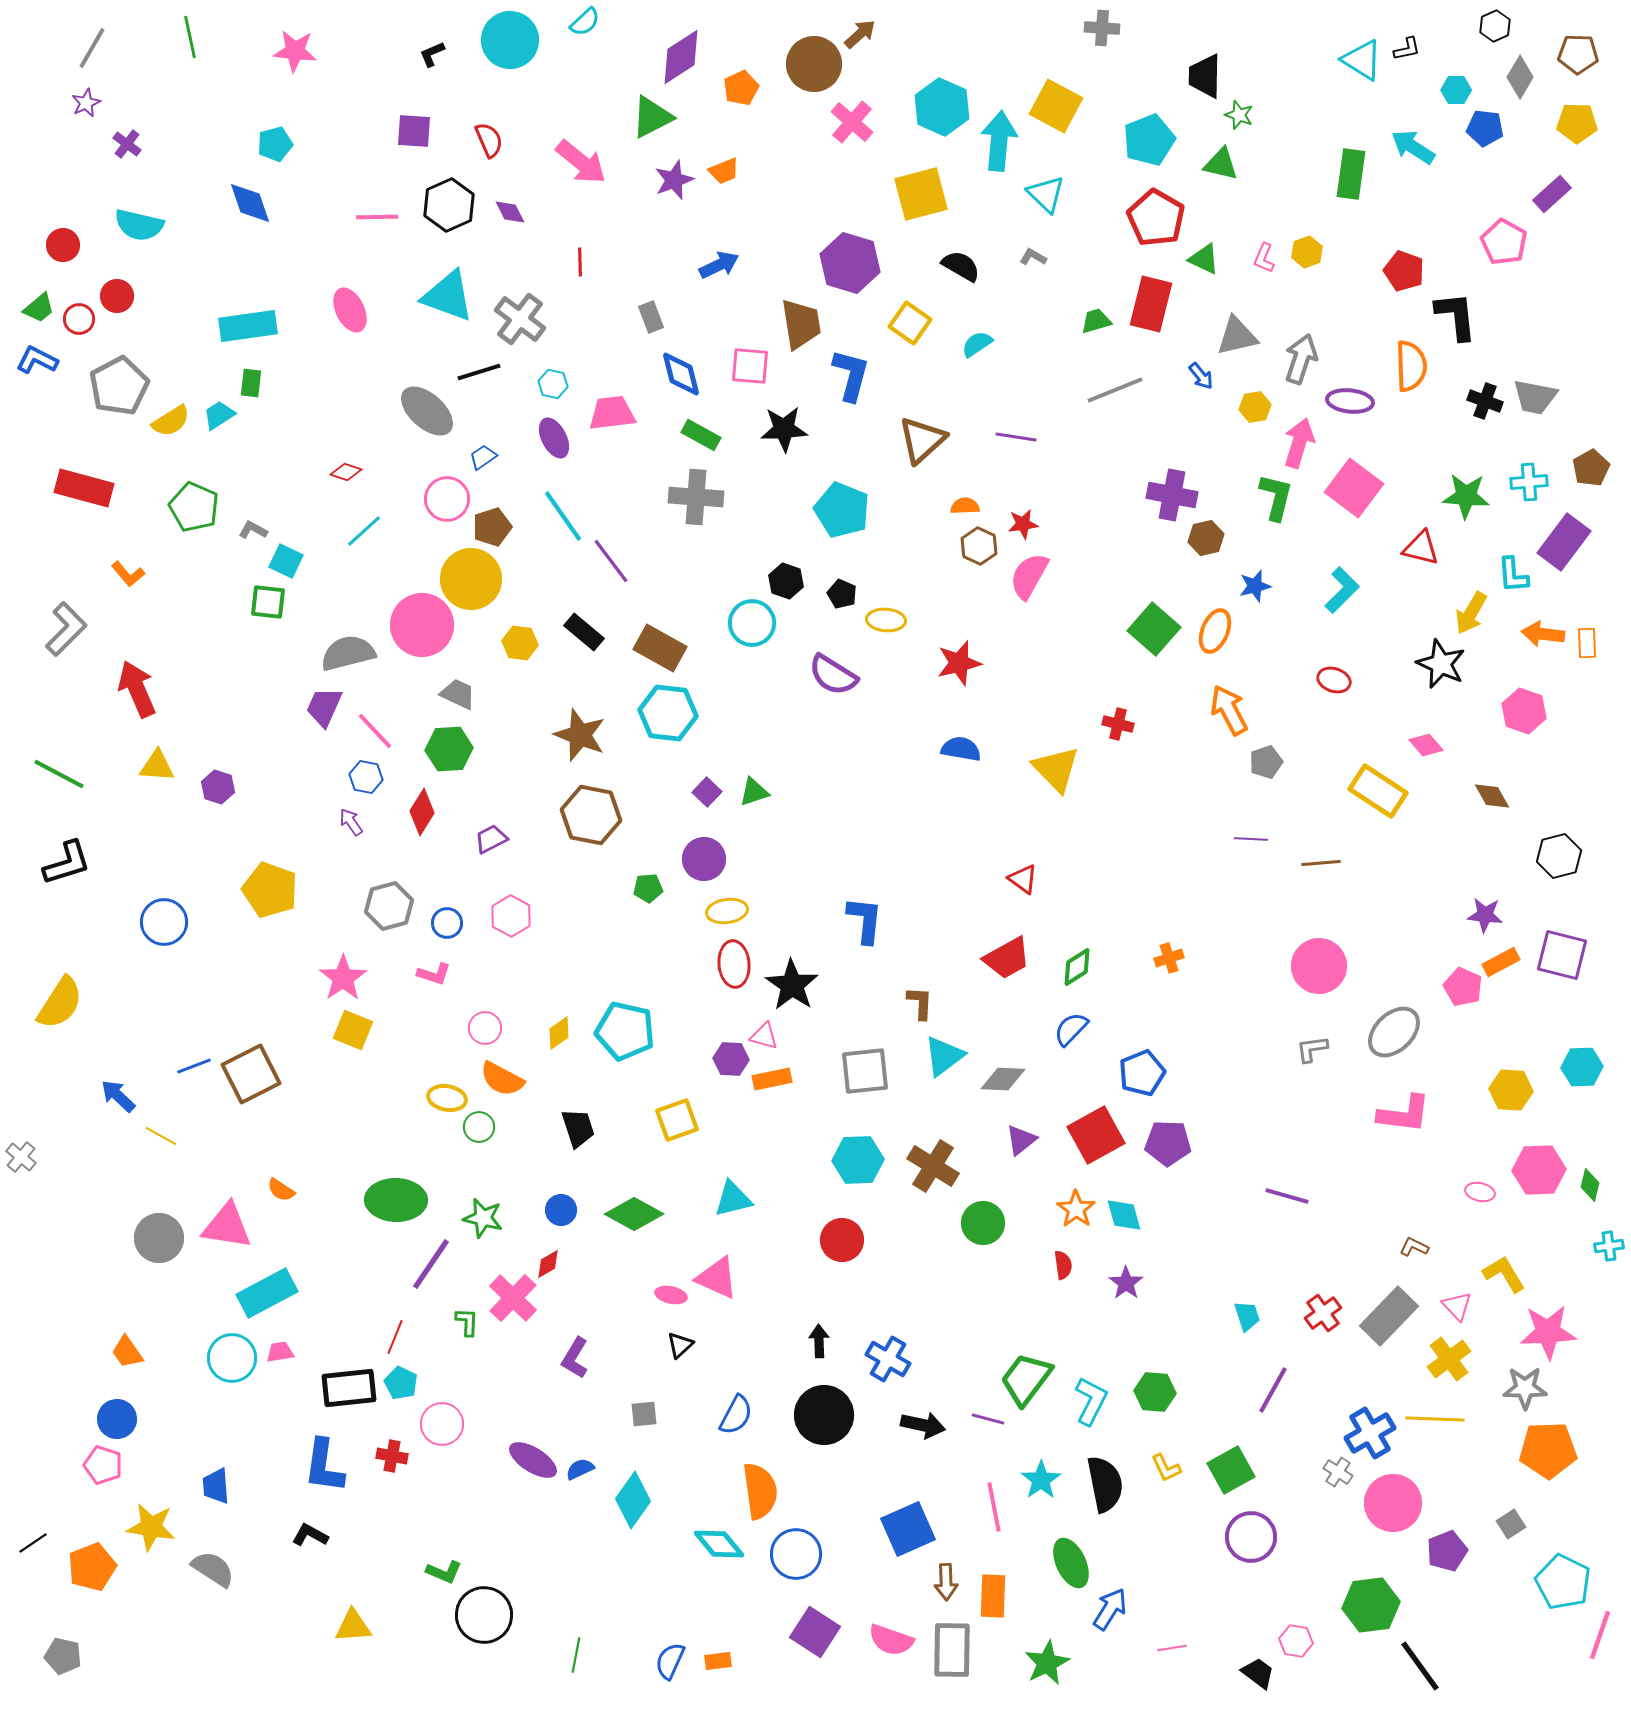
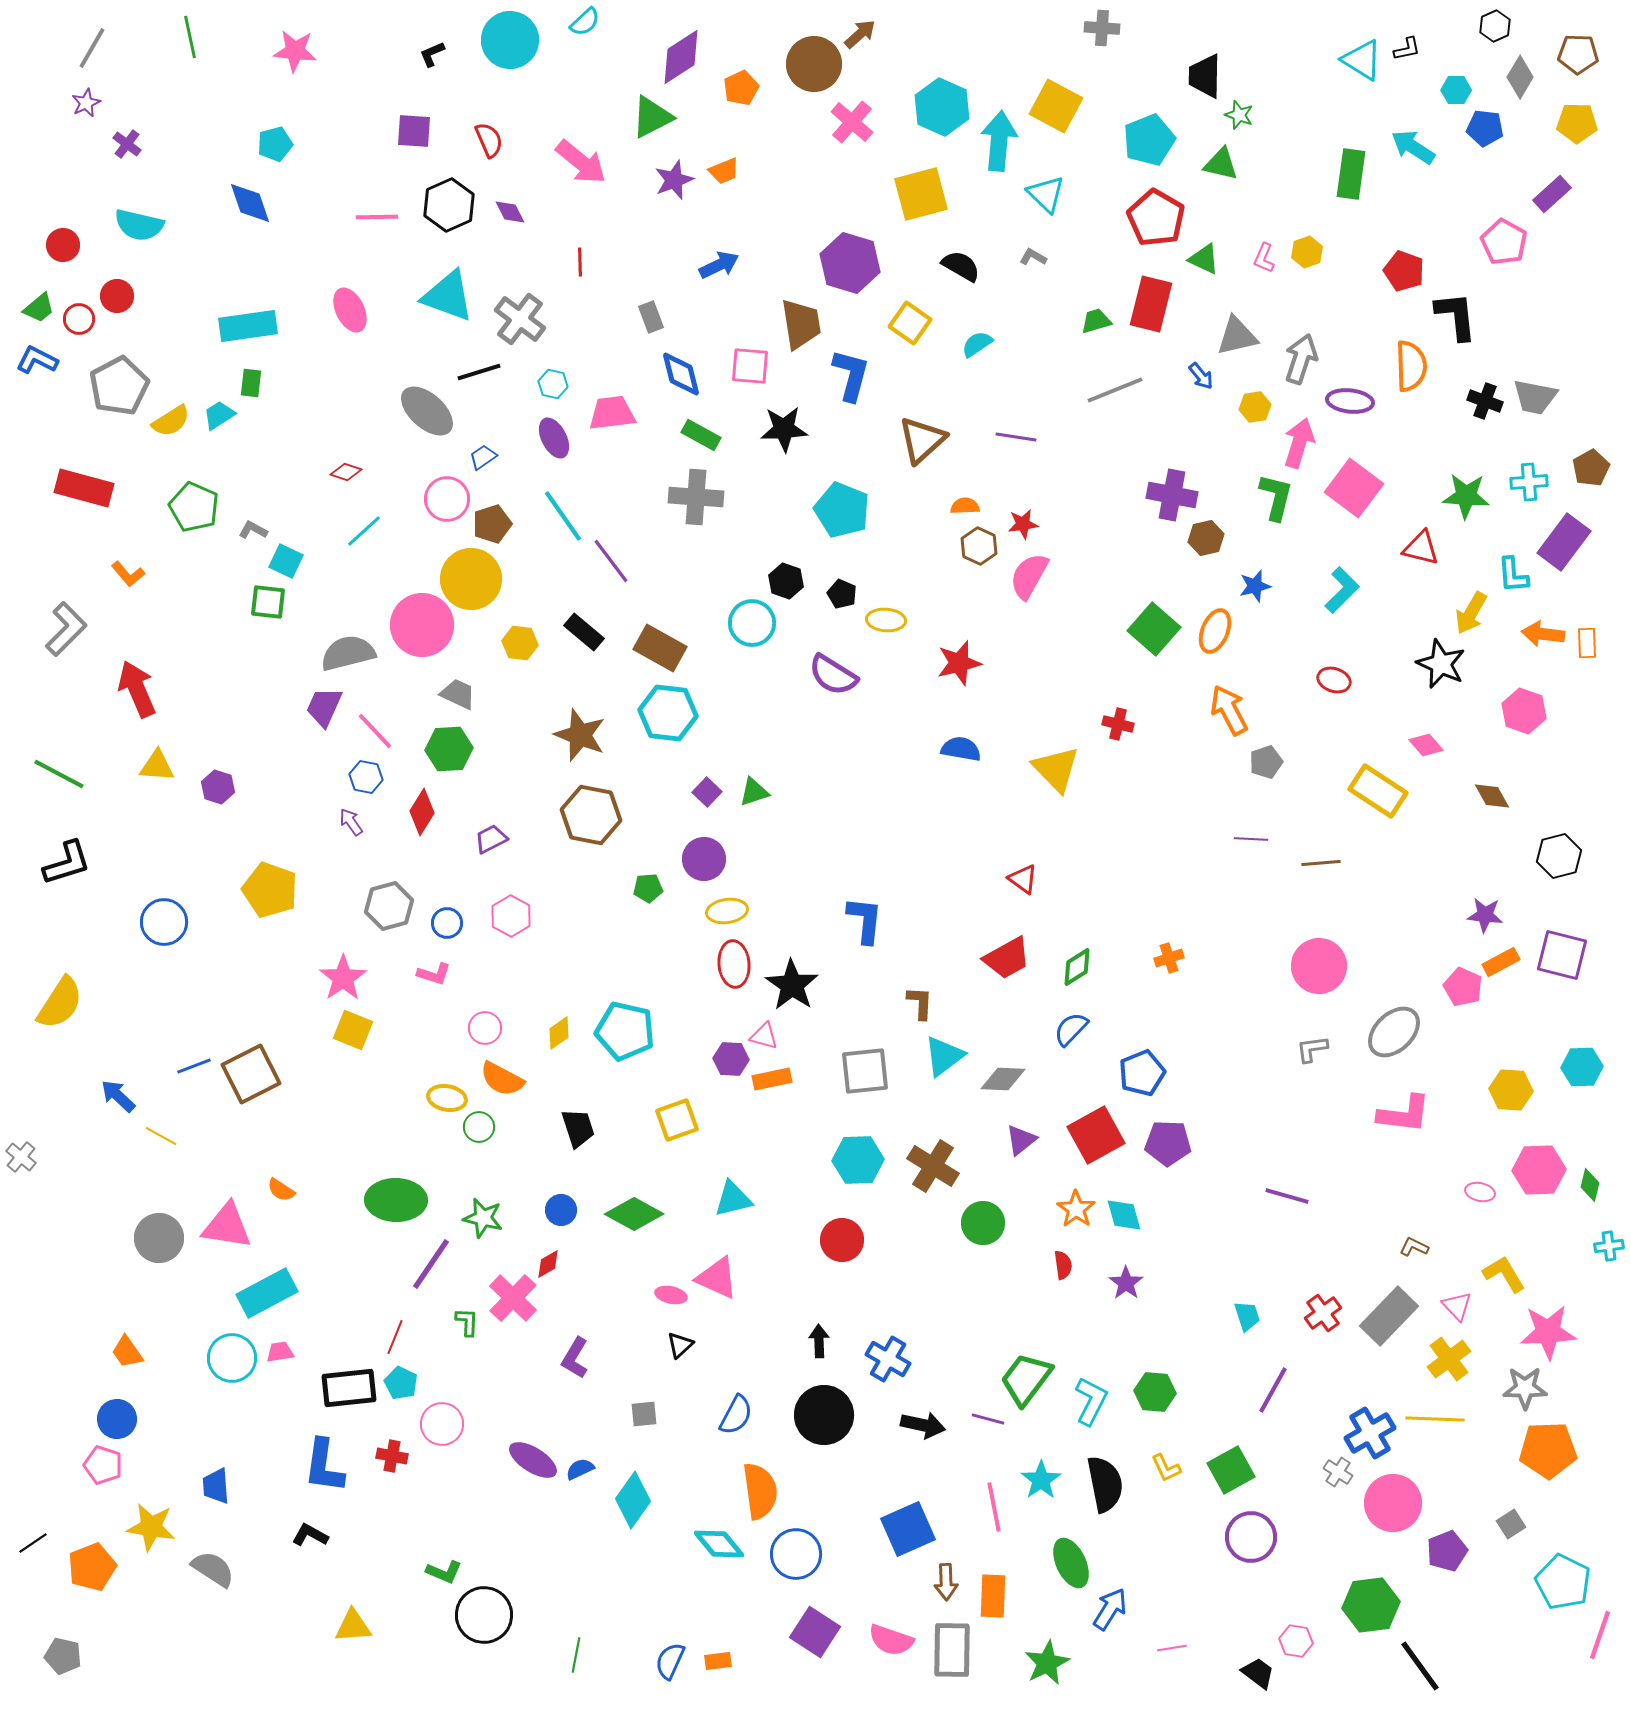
brown pentagon at (492, 527): moved 3 px up
